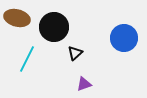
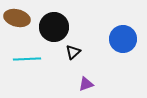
blue circle: moved 1 px left, 1 px down
black triangle: moved 2 px left, 1 px up
cyan line: rotated 60 degrees clockwise
purple triangle: moved 2 px right
